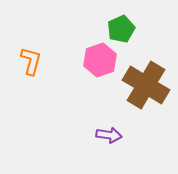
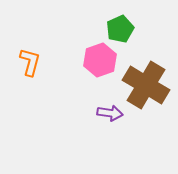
green pentagon: moved 1 px left
orange L-shape: moved 1 px left, 1 px down
purple arrow: moved 1 px right, 22 px up
